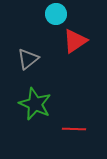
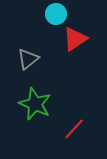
red triangle: moved 2 px up
red line: rotated 50 degrees counterclockwise
